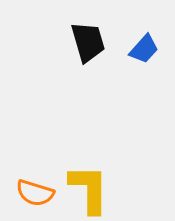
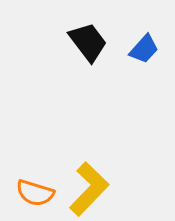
black trapezoid: rotated 21 degrees counterclockwise
yellow L-shape: rotated 44 degrees clockwise
